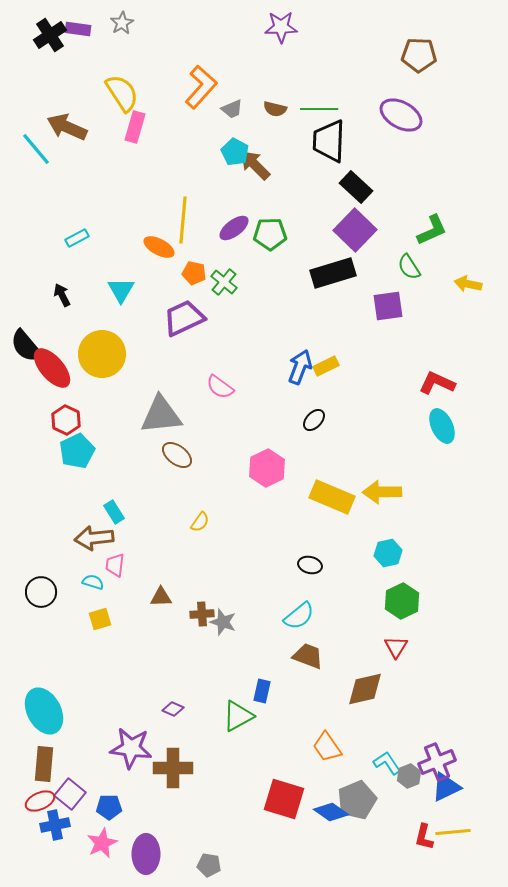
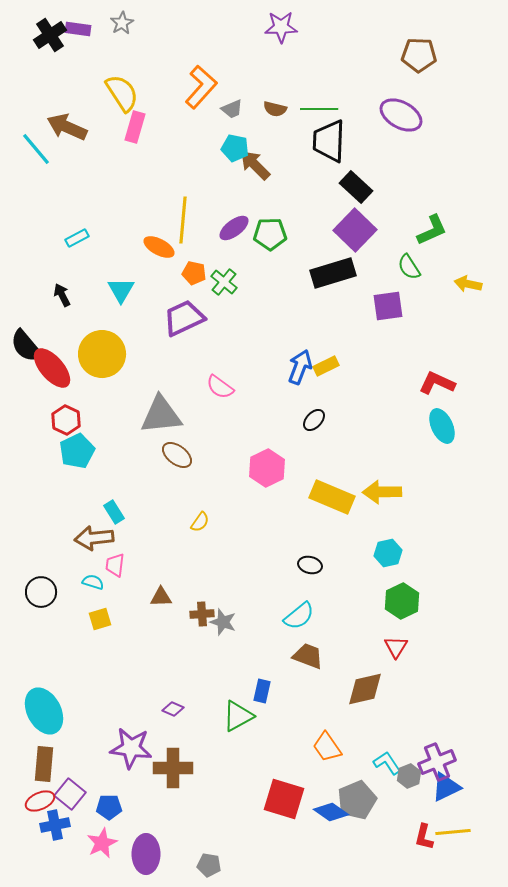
cyan pentagon at (235, 152): moved 4 px up; rotated 16 degrees counterclockwise
